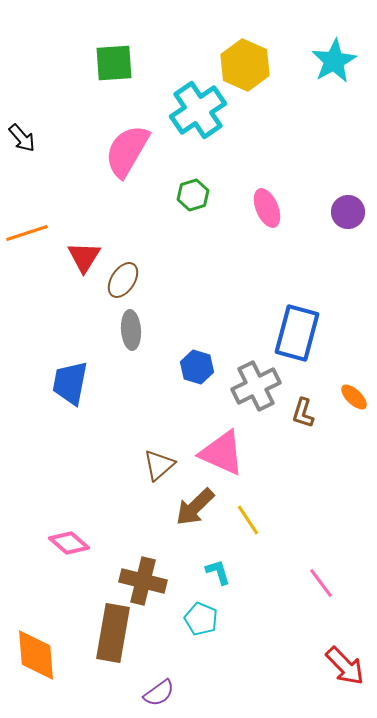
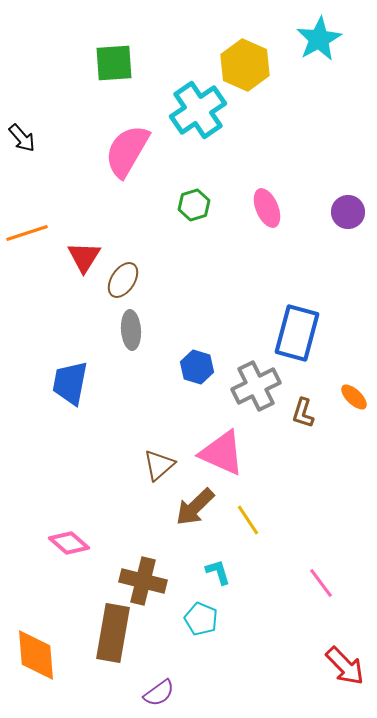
cyan star: moved 15 px left, 22 px up
green hexagon: moved 1 px right, 10 px down
